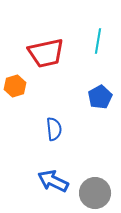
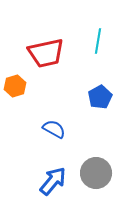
blue semicircle: rotated 55 degrees counterclockwise
blue arrow: rotated 104 degrees clockwise
gray circle: moved 1 px right, 20 px up
